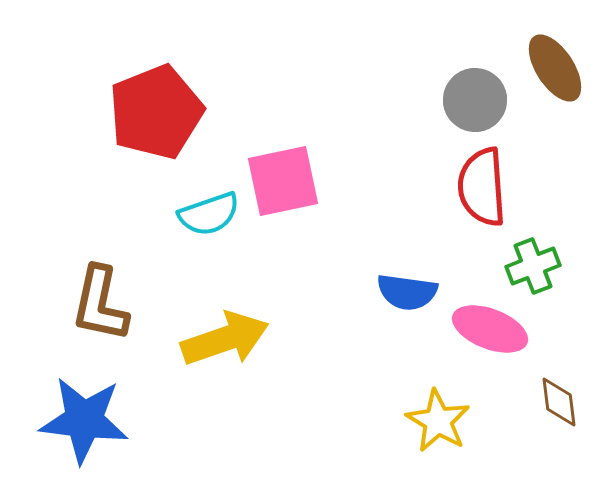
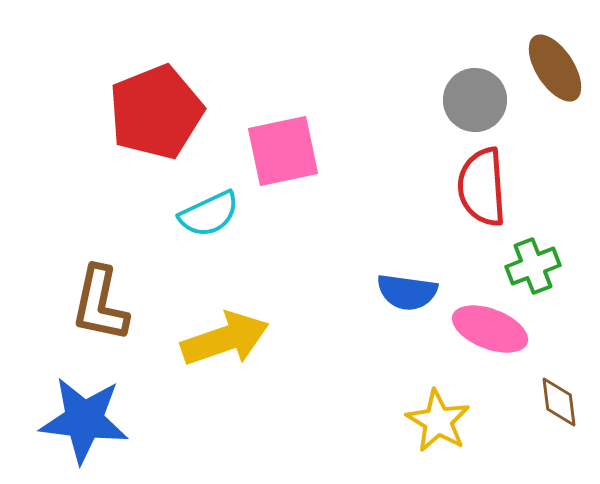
pink square: moved 30 px up
cyan semicircle: rotated 6 degrees counterclockwise
